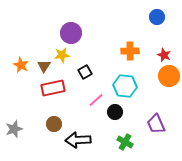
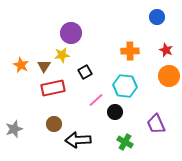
red star: moved 2 px right, 5 px up
